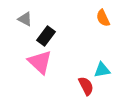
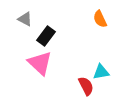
orange semicircle: moved 3 px left, 1 px down
pink triangle: moved 1 px down
cyan triangle: moved 1 px left, 2 px down
